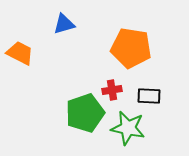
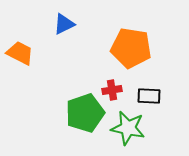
blue triangle: rotated 10 degrees counterclockwise
